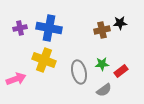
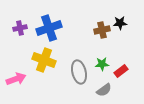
blue cross: rotated 30 degrees counterclockwise
